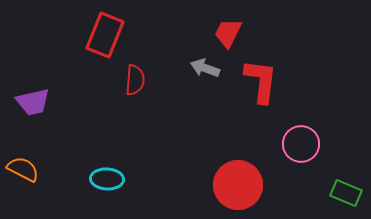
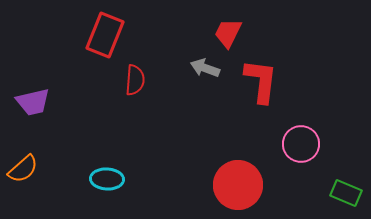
orange semicircle: rotated 112 degrees clockwise
